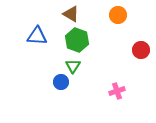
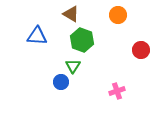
green hexagon: moved 5 px right
